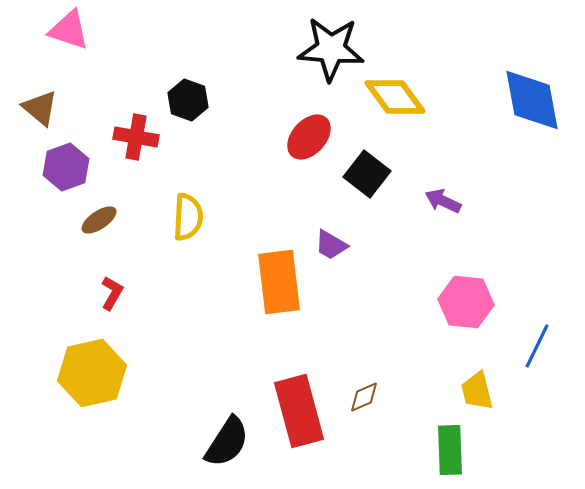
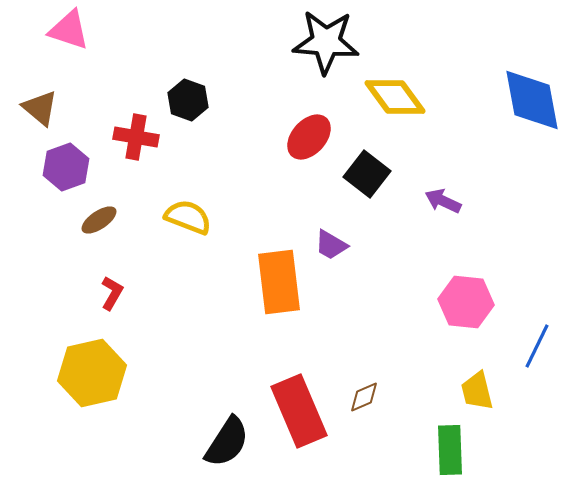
black star: moved 5 px left, 7 px up
yellow semicircle: rotated 72 degrees counterclockwise
red rectangle: rotated 8 degrees counterclockwise
